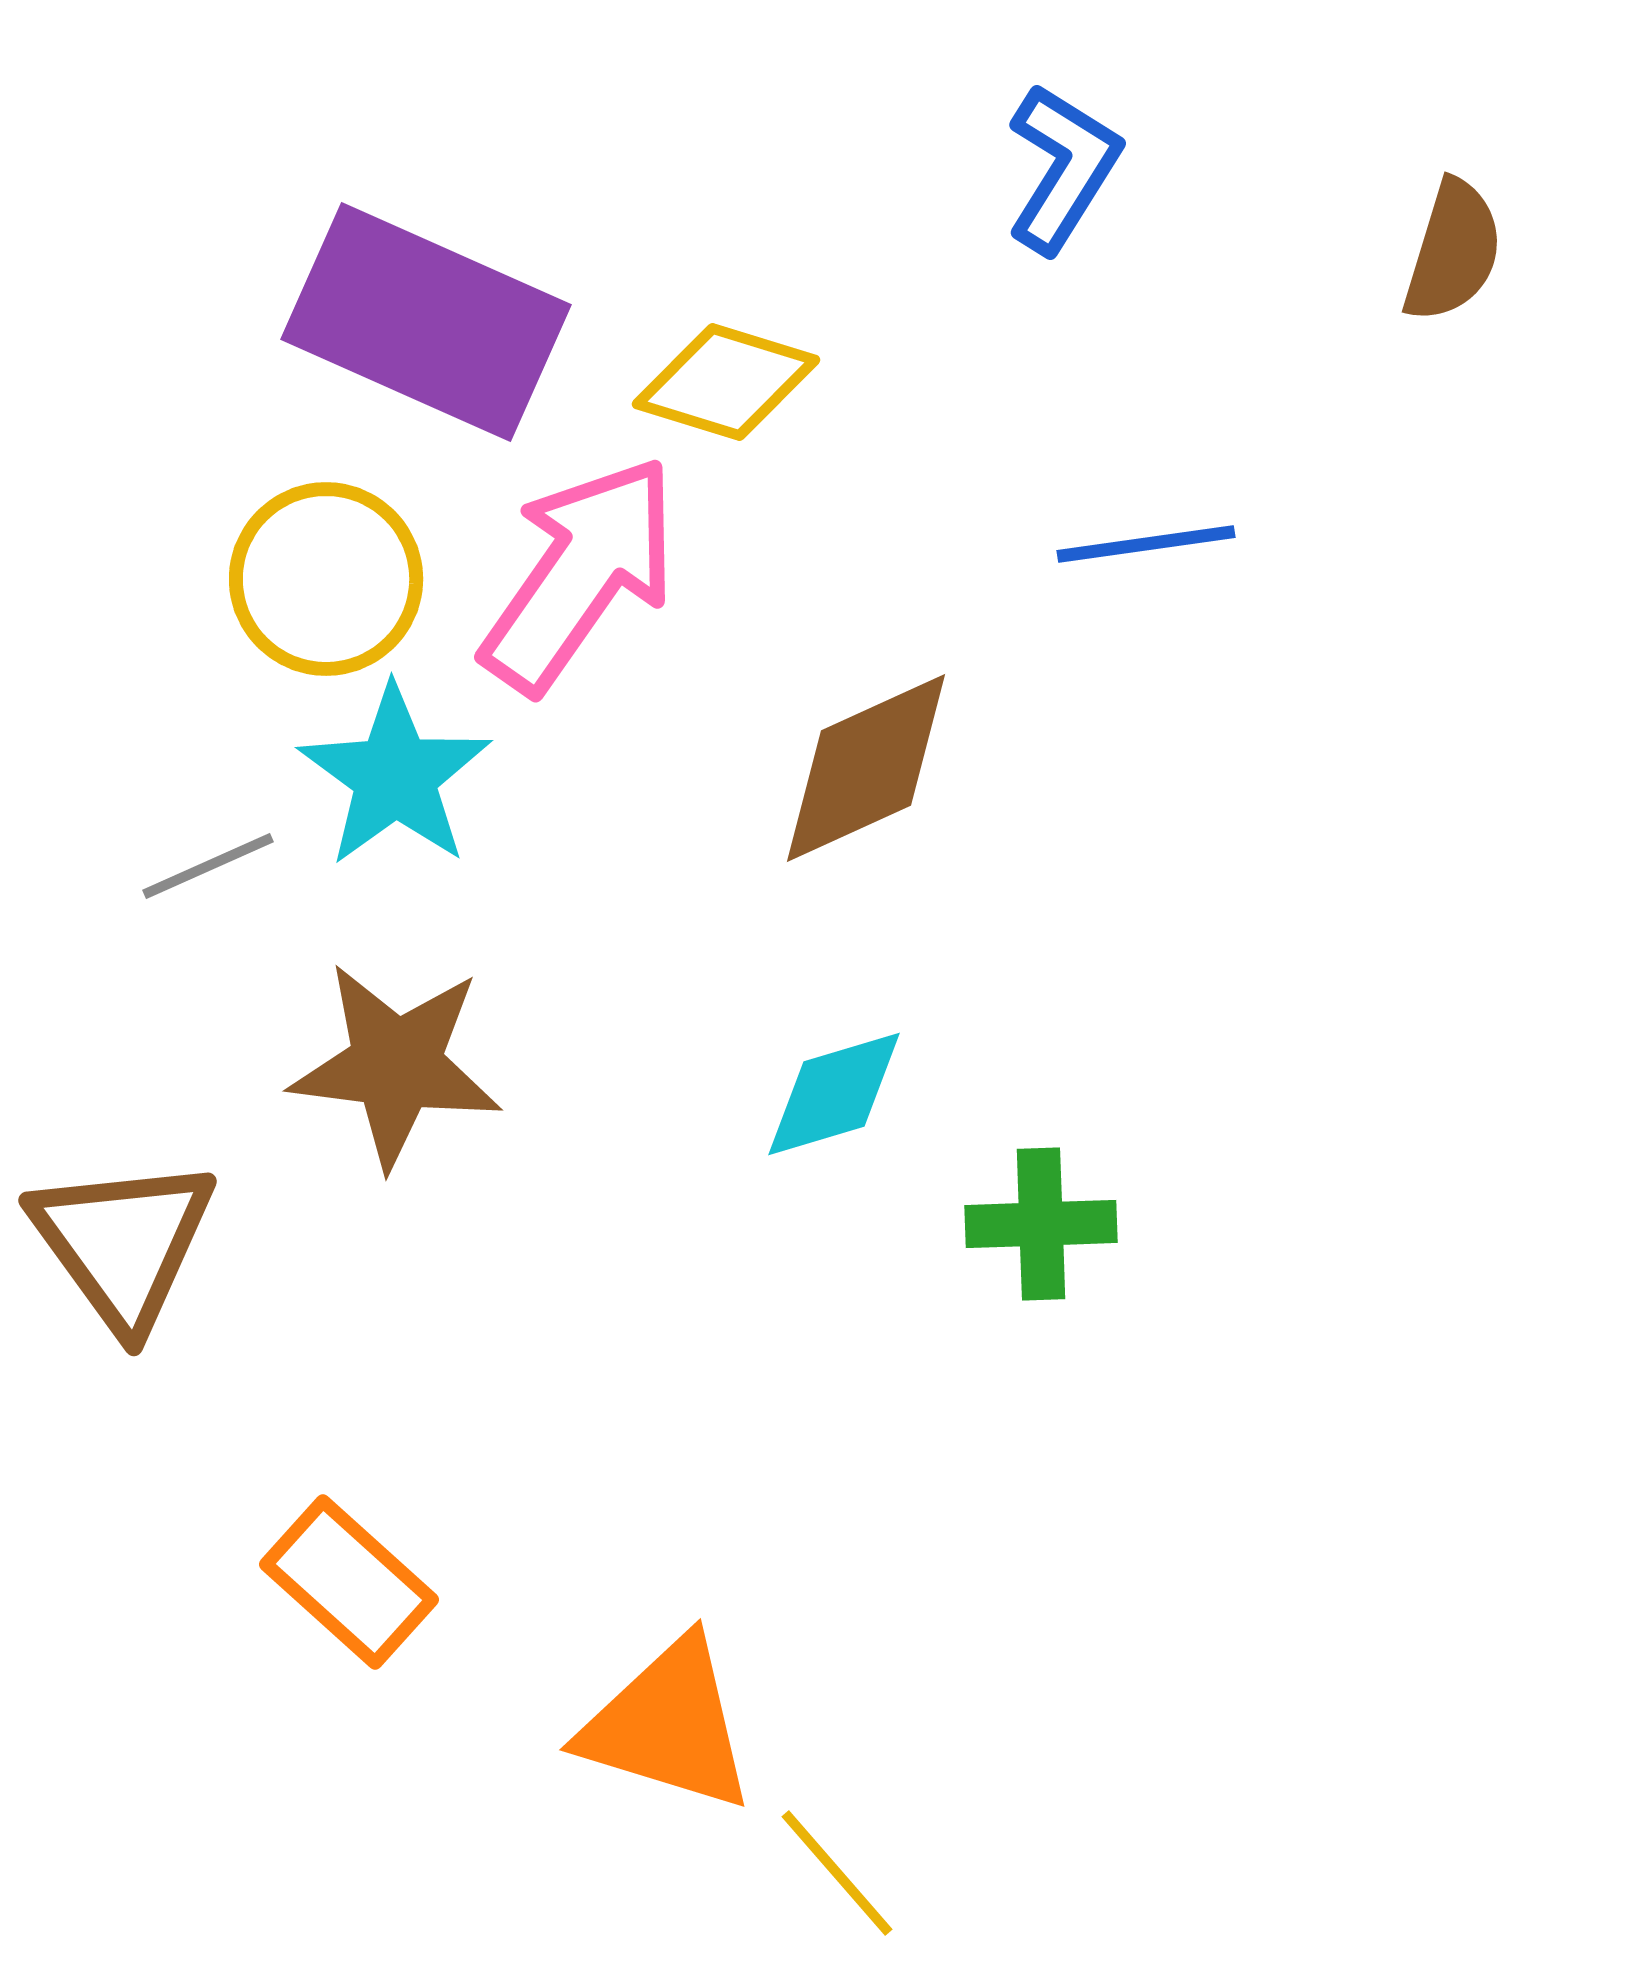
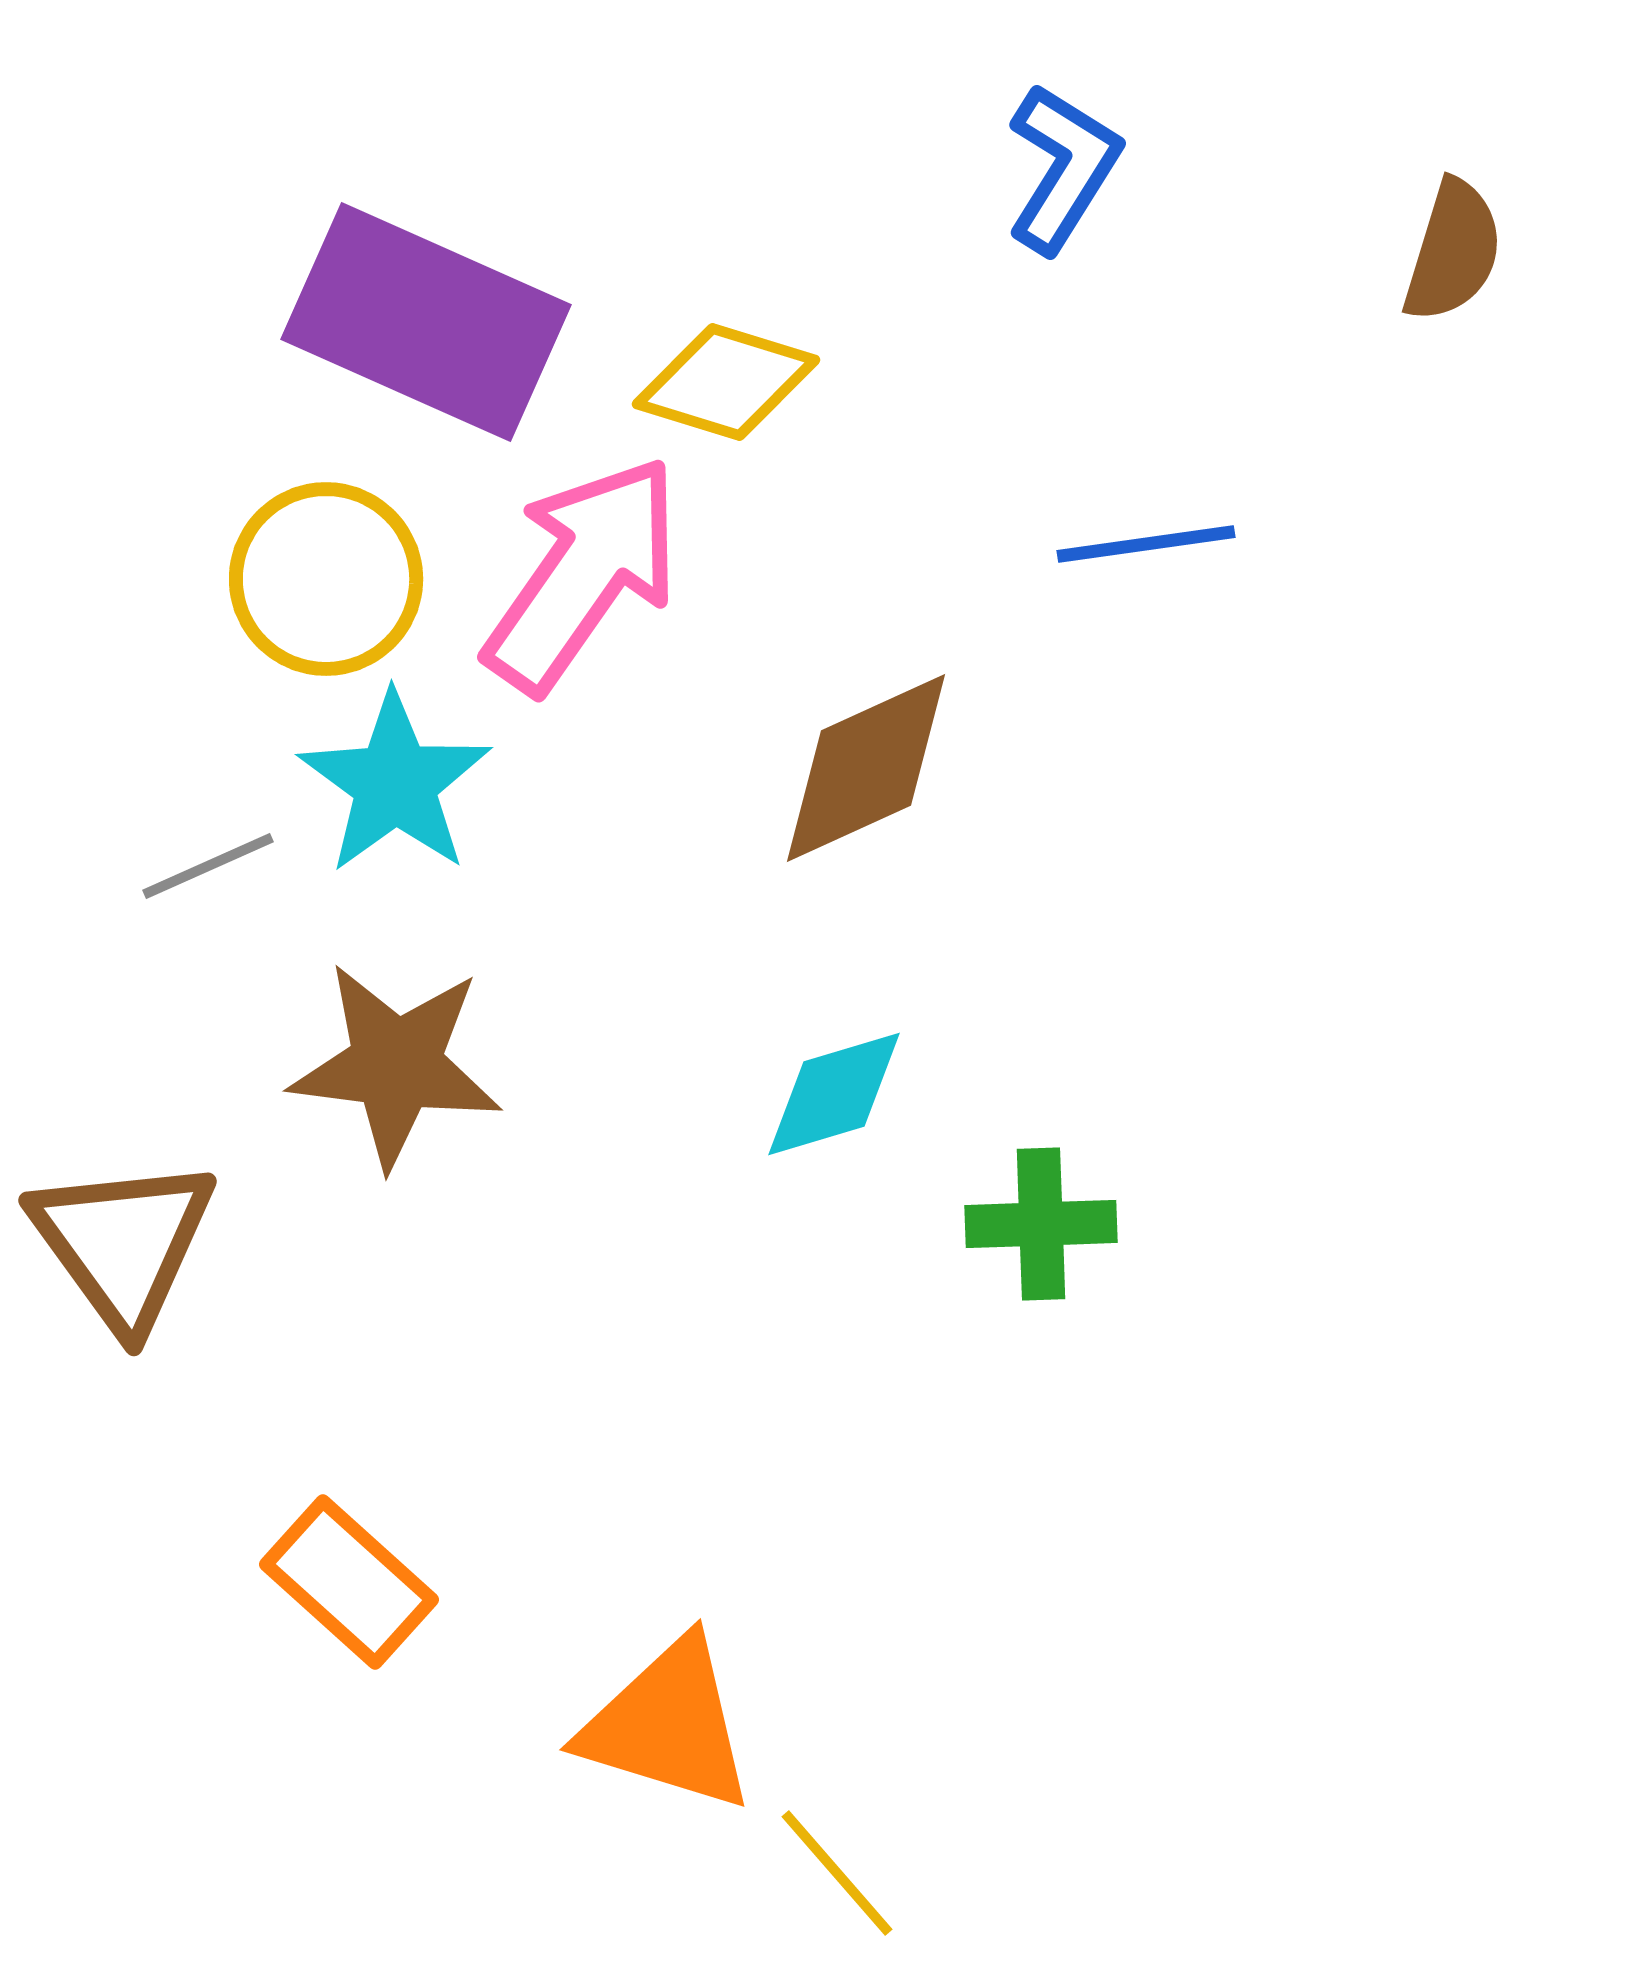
pink arrow: moved 3 px right
cyan star: moved 7 px down
